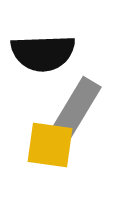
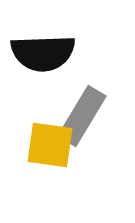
gray rectangle: moved 5 px right, 9 px down
